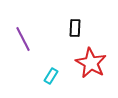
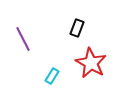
black rectangle: moved 2 px right; rotated 18 degrees clockwise
cyan rectangle: moved 1 px right
